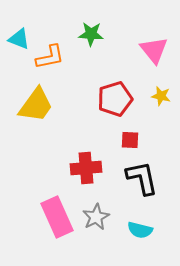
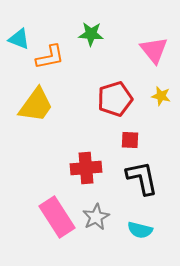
pink rectangle: rotated 9 degrees counterclockwise
